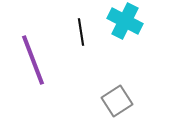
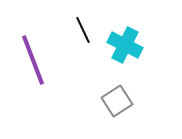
cyan cross: moved 24 px down
black line: moved 2 px right, 2 px up; rotated 16 degrees counterclockwise
